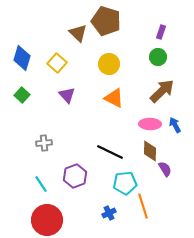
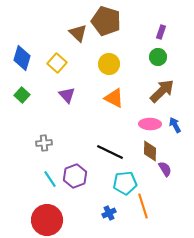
cyan line: moved 9 px right, 5 px up
